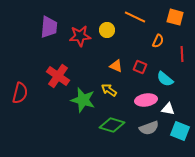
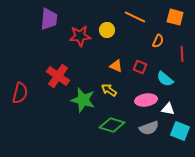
purple trapezoid: moved 8 px up
